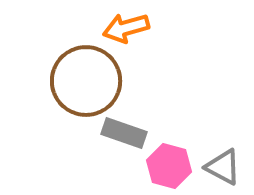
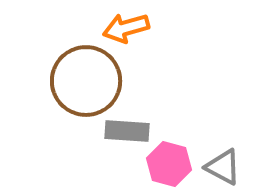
gray rectangle: moved 3 px right, 2 px up; rotated 15 degrees counterclockwise
pink hexagon: moved 2 px up
